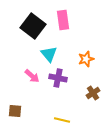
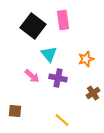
yellow line: rotated 28 degrees clockwise
